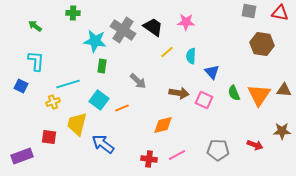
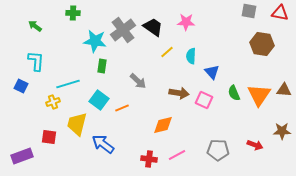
gray cross: rotated 20 degrees clockwise
